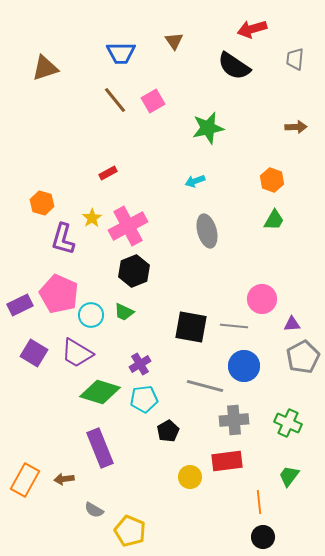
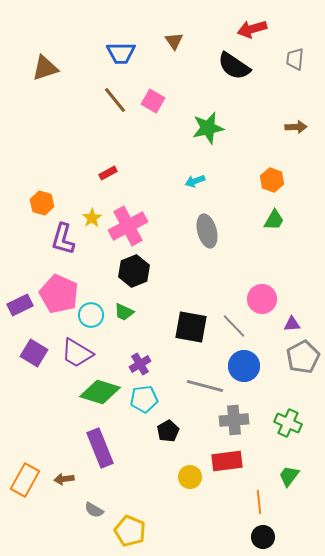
pink square at (153, 101): rotated 30 degrees counterclockwise
gray line at (234, 326): rotated 40 degrees clockwise
